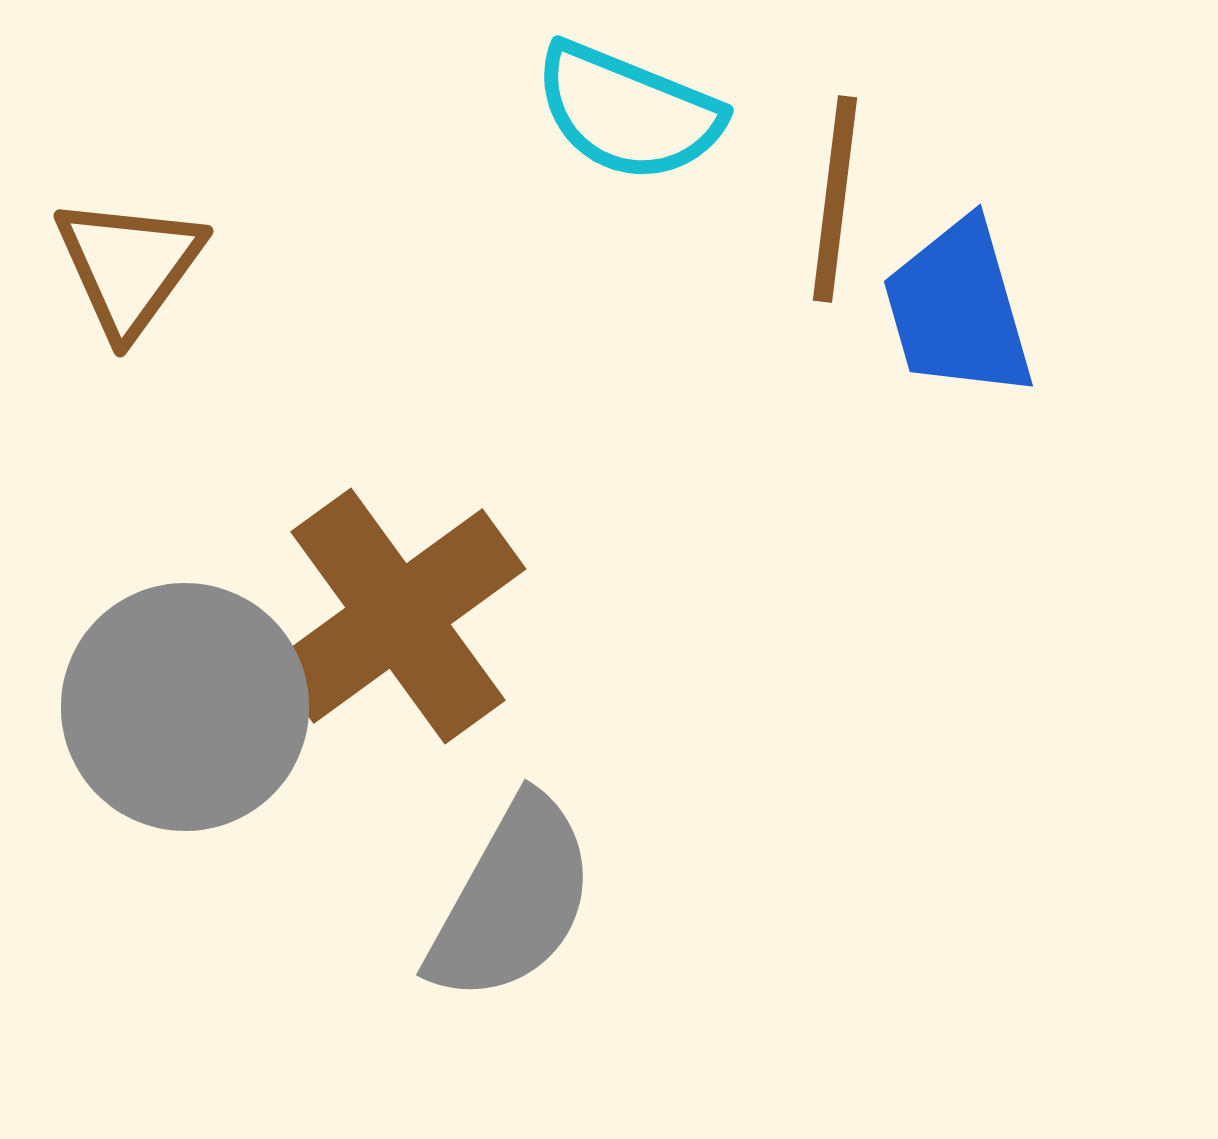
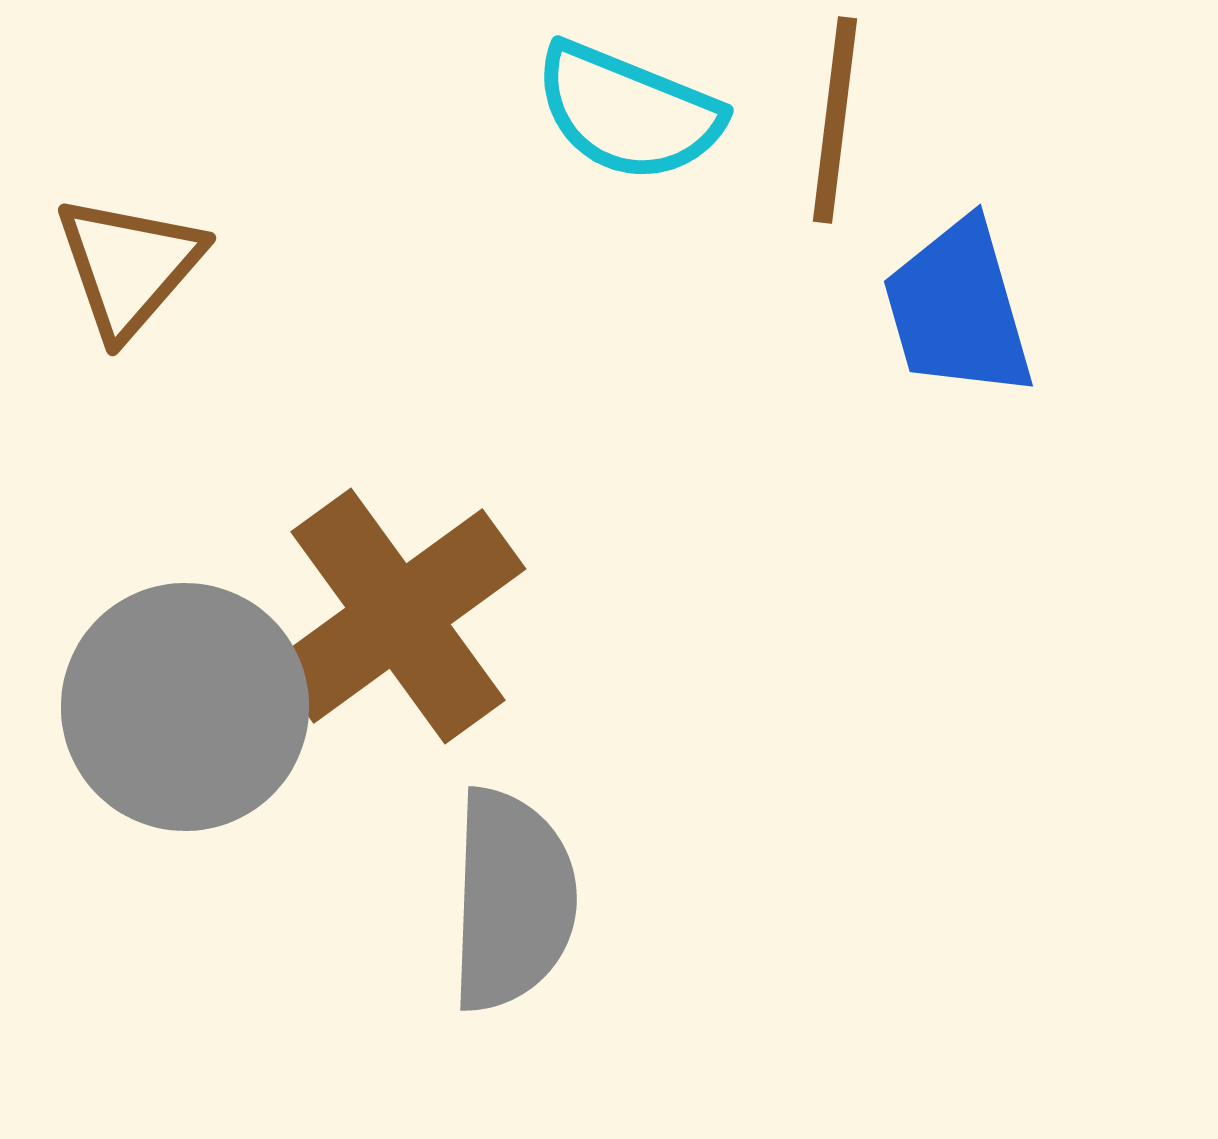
brown line: moved 79 px up
brown triangle: rotated 5 degrees clockwise
gray semicircle: rotated 27 degrees counterclockwise
